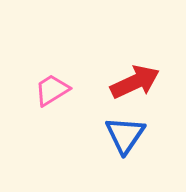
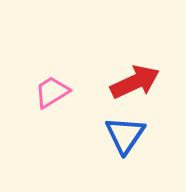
pink trapezoid: moved 2 px down
